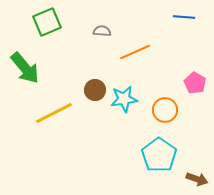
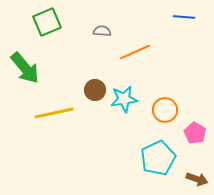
pink pentagon: moved 50 px down
yellow line: rotated 15 degrees clockwise
cyan pentagon: moved 1 px left, 3 px down; rotated 12 degrees clockwise
